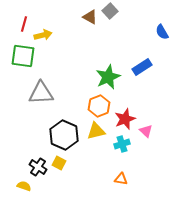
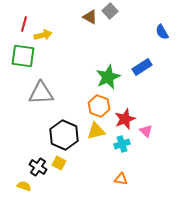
orange hexagon: rotated 20 degrees counterclockwise
